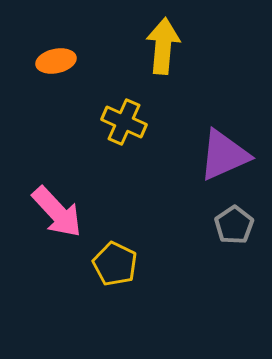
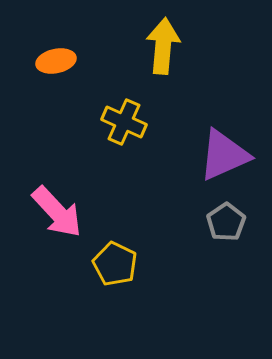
gray pentagon: moved 8 px left, 3 px up
